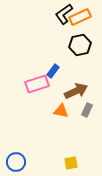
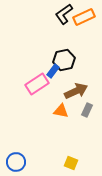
orange rectangle: moved 4 px right
black hexagon: moved 16 px left, 15 px down
pink rectangle: rotated 15 degrees counterclockwise
yellow square: rotated 32 degrees clockwise
